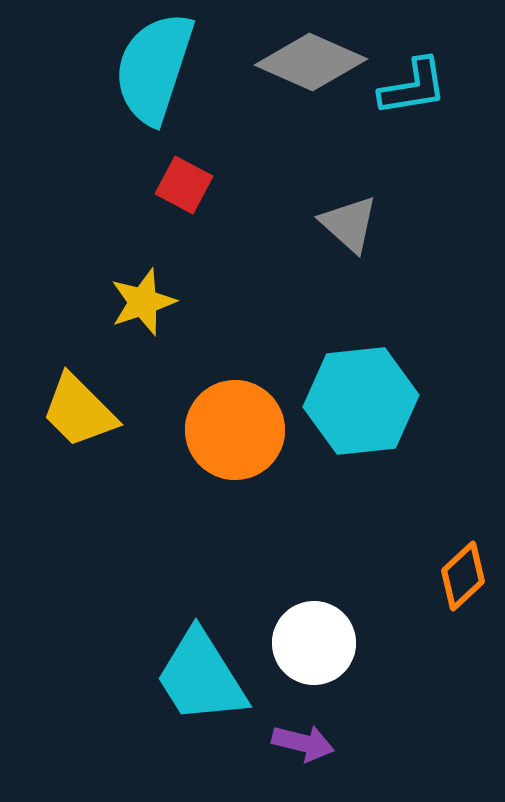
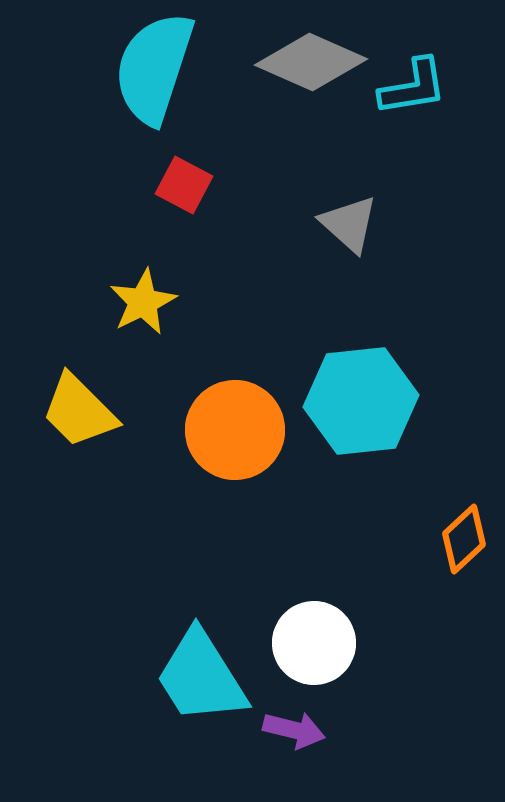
yellow star: rotated 8 degrees counterclockwise
orange diamond: moved 1 px right, 37 px up
purple arrow: moved 9 px left, 13 px up
